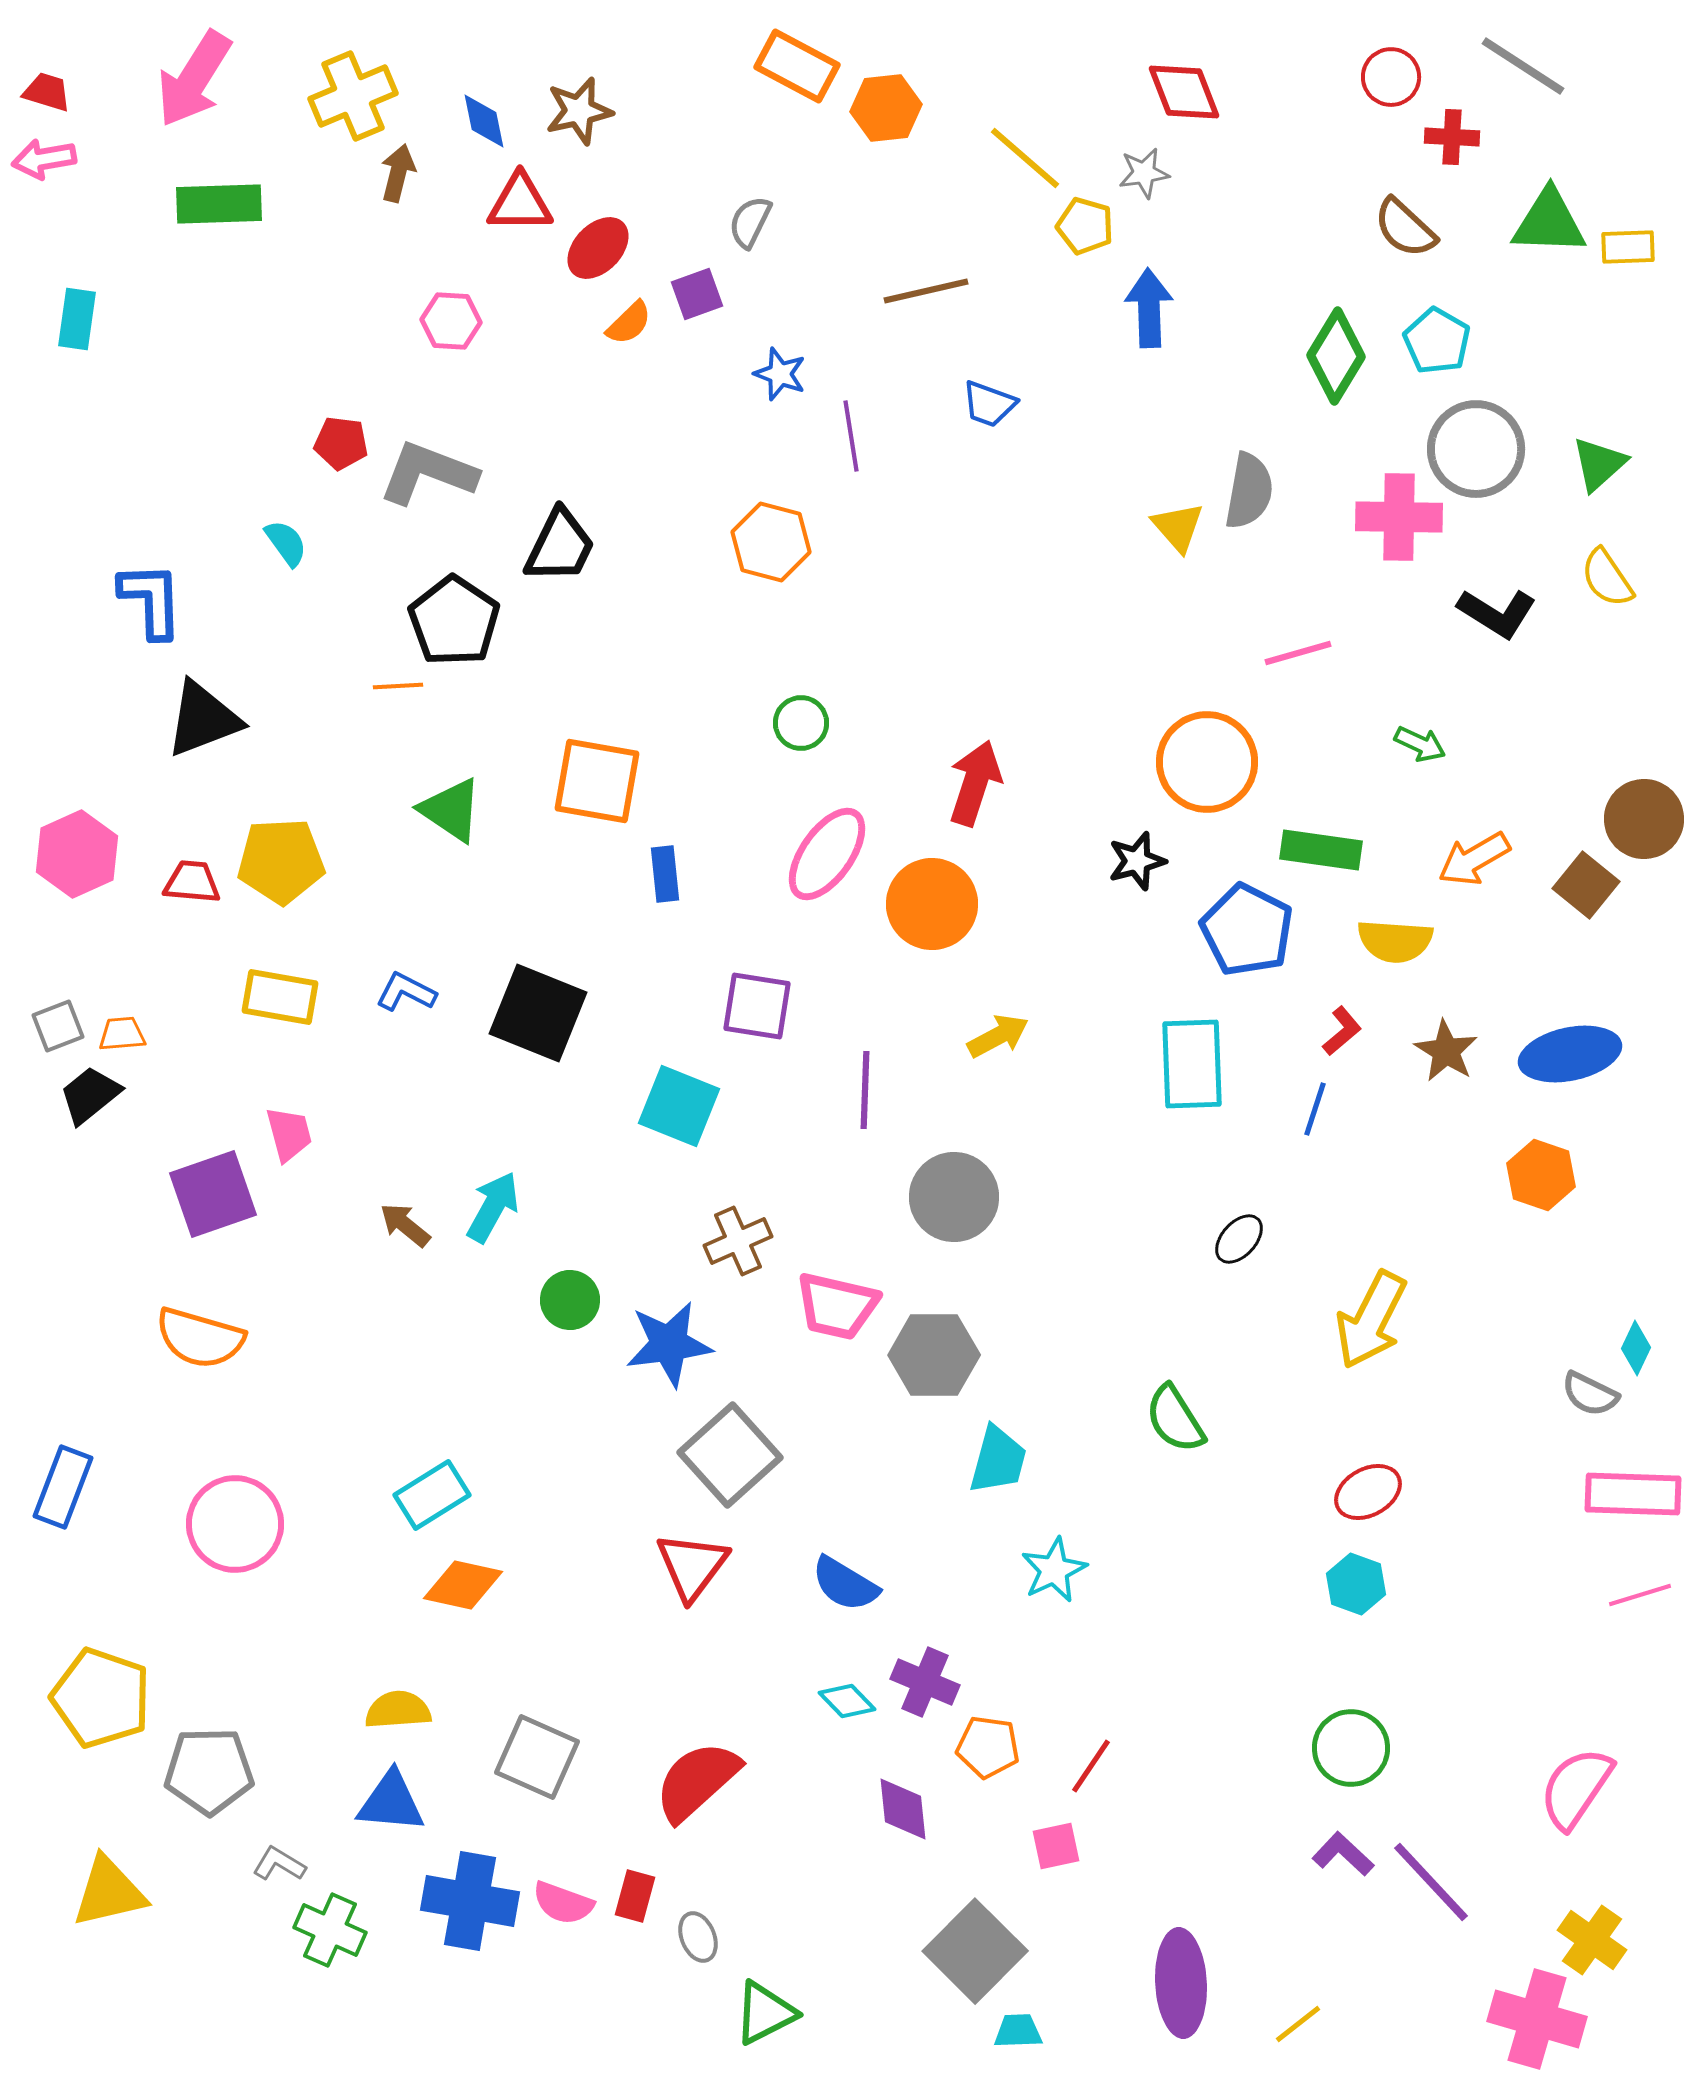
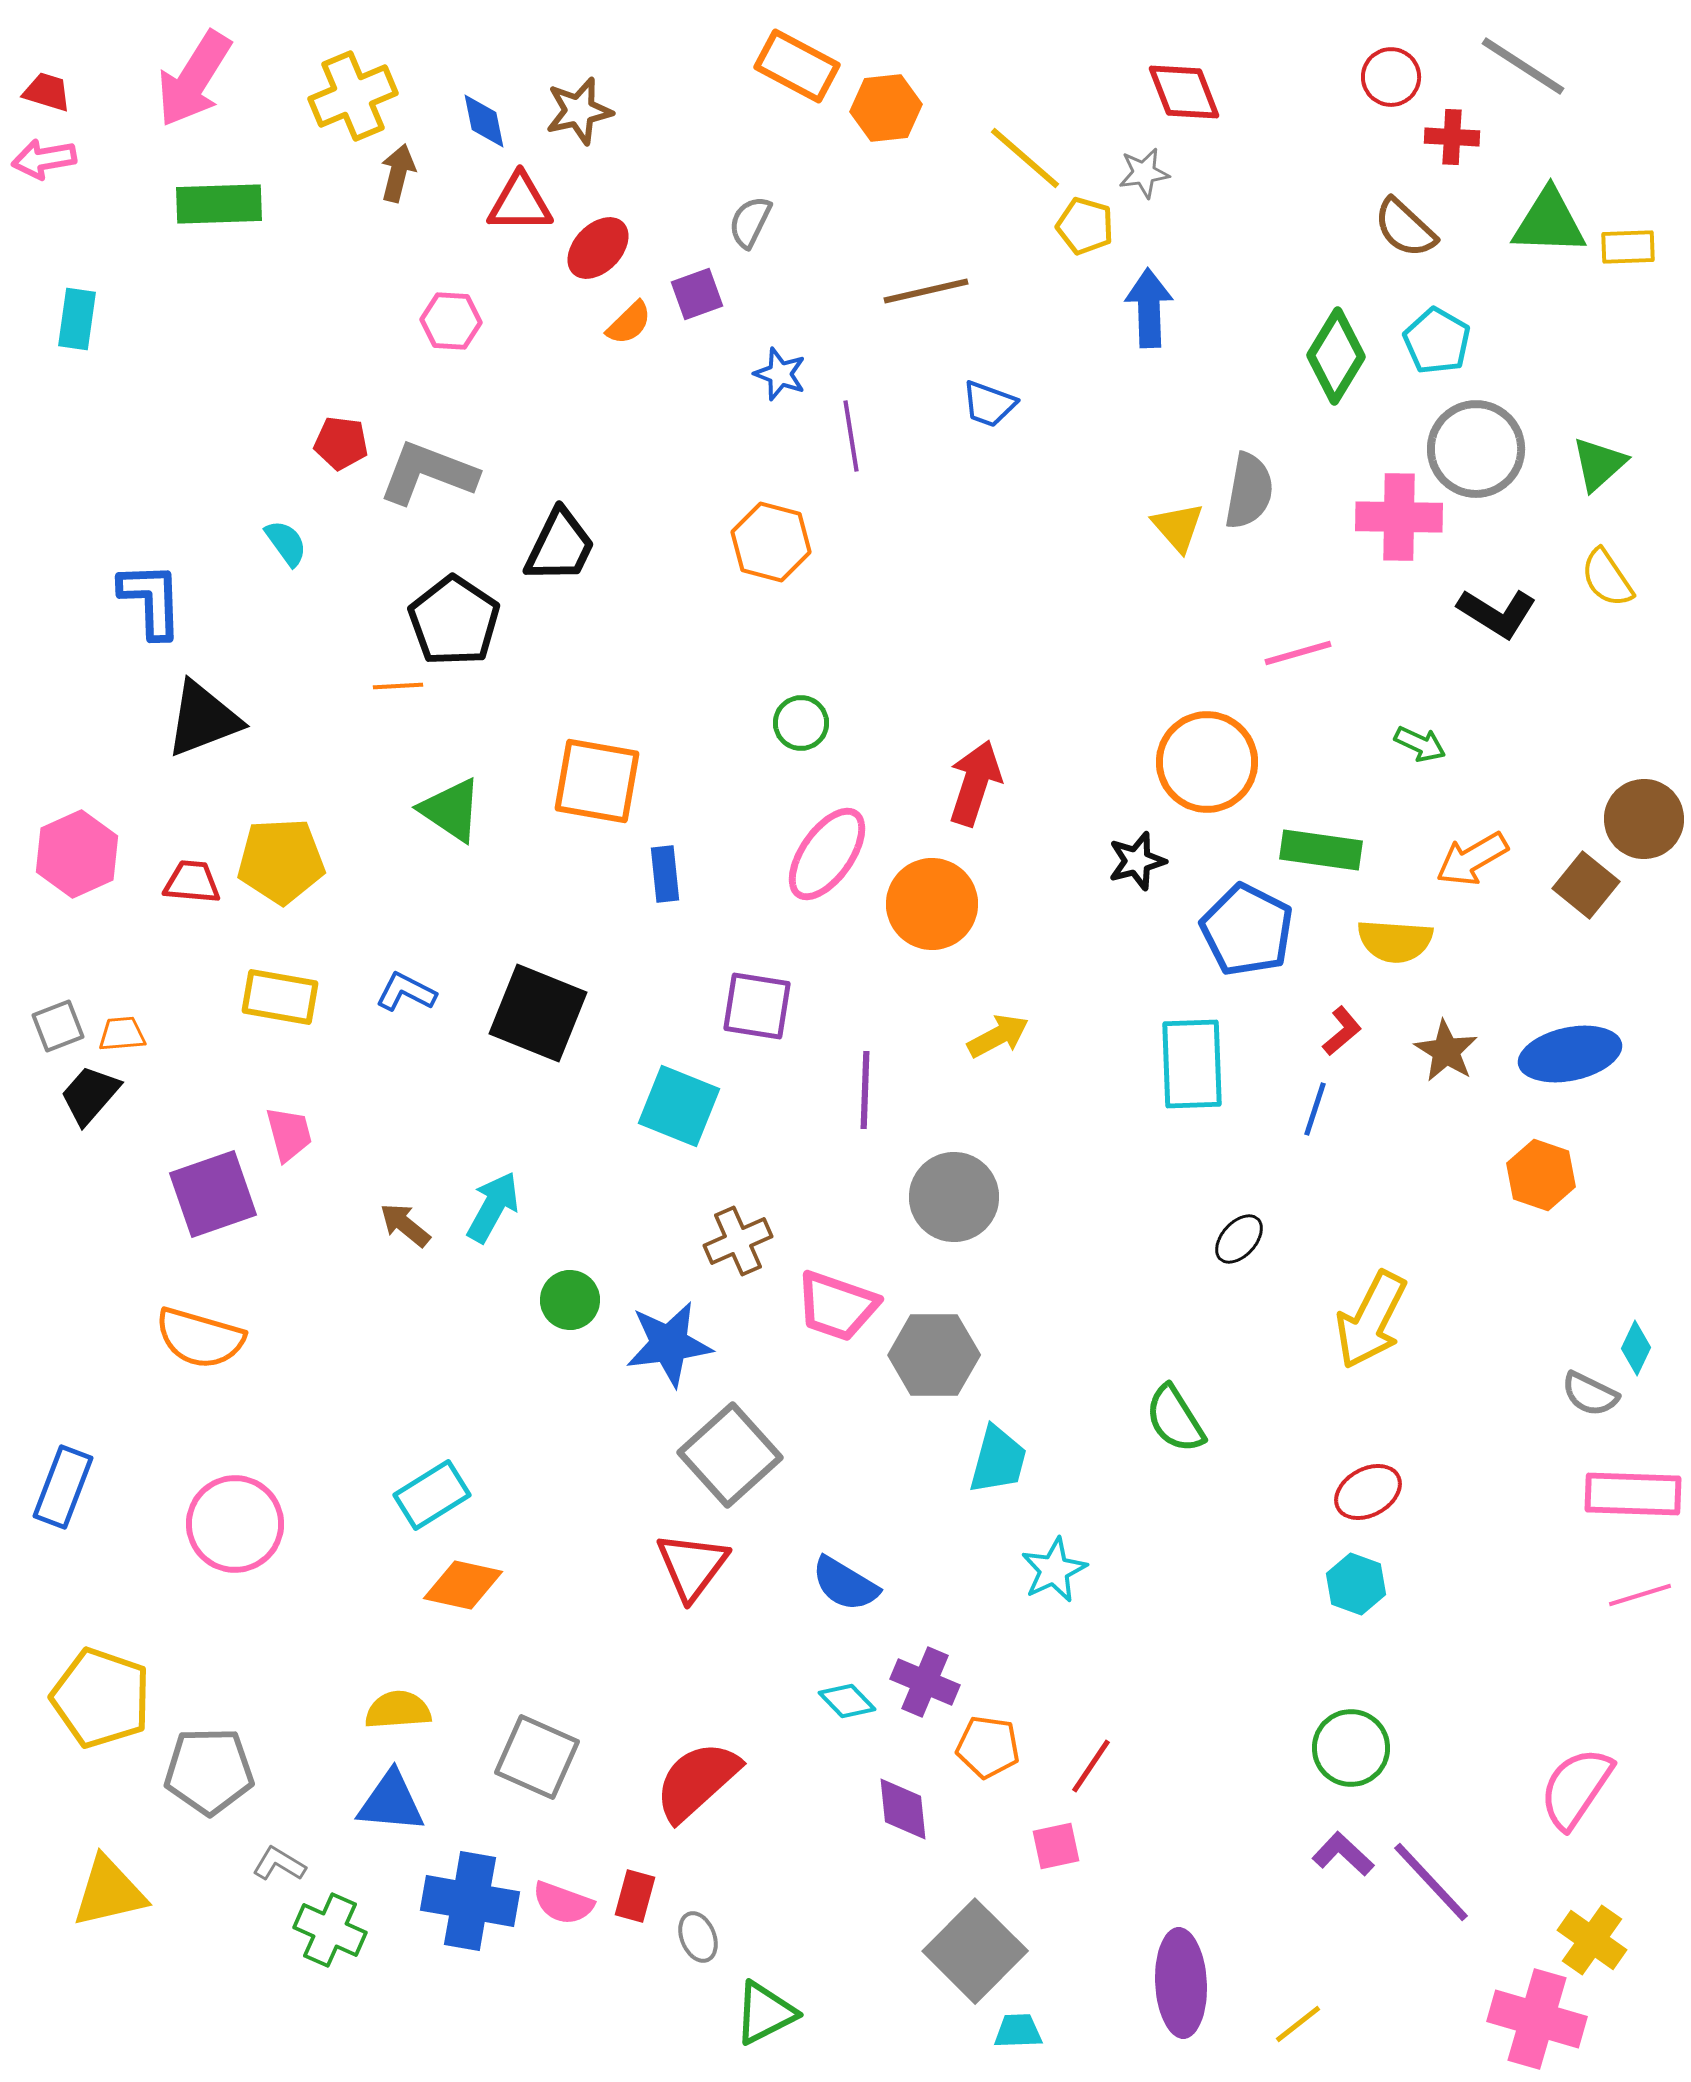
orange arrow at (1474, 859): moved 2 px left
black trapezoid at (90, 1095): rotated 10 degrees counterclockwise
pink trapezoid at (837, 1306): rotated 6 degrees clockwise
